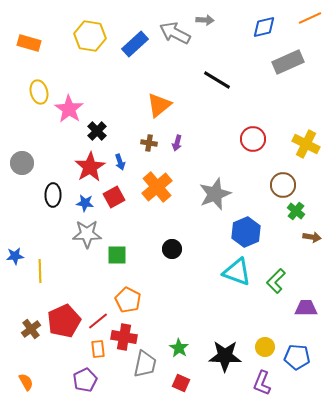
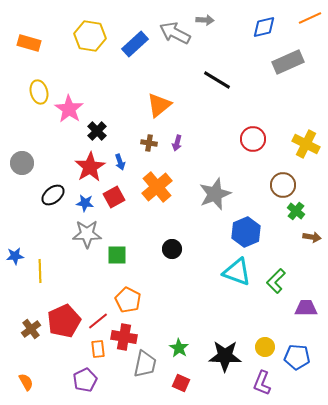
black ellipse at (53, 195): rotated 50 degrees clockwise
